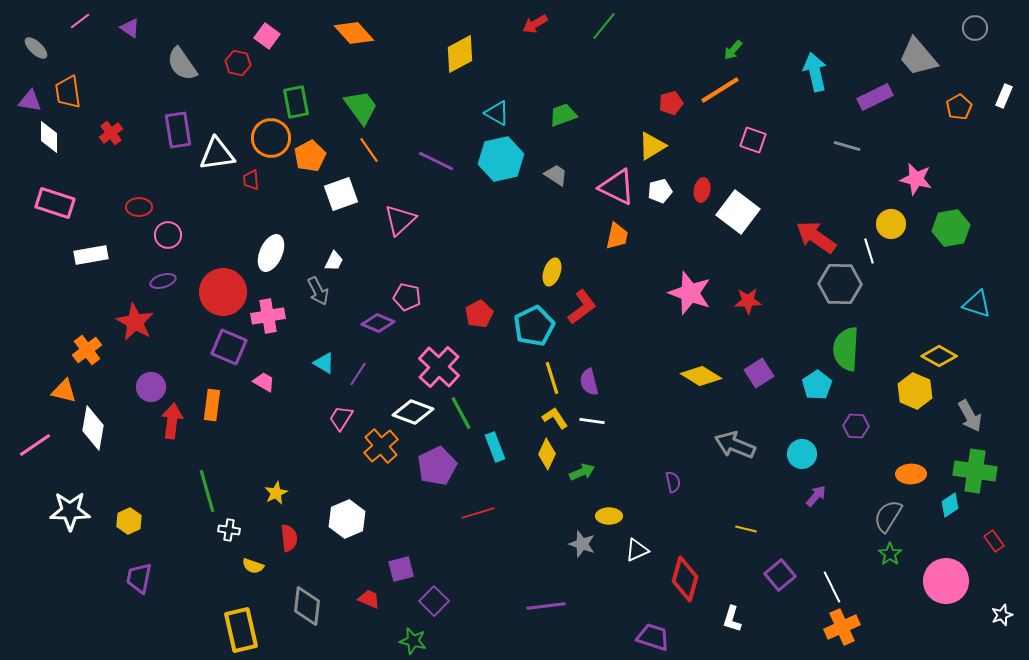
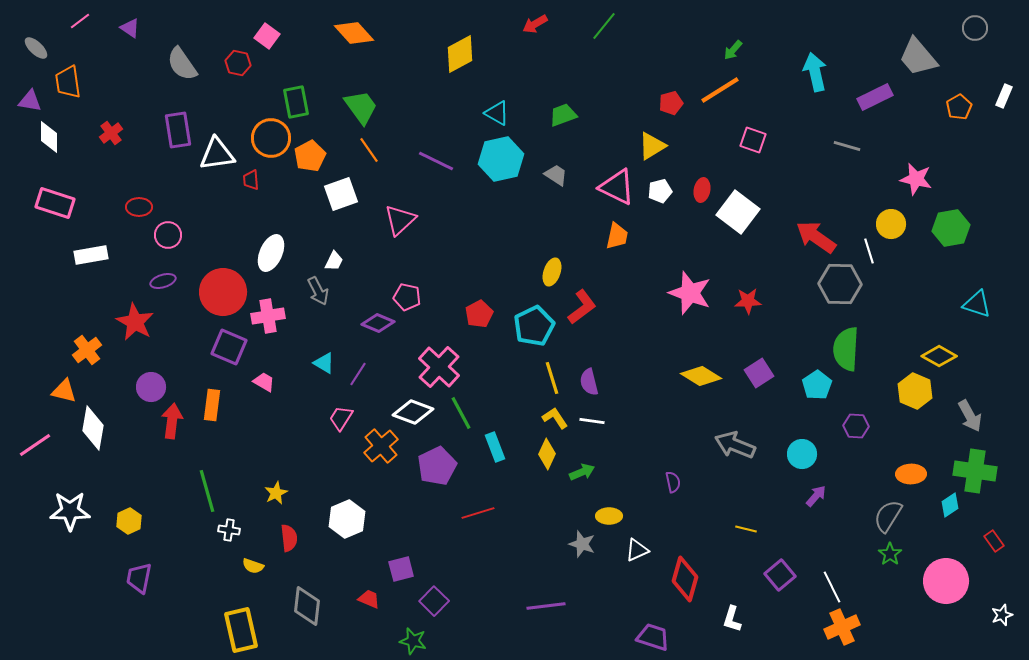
orange trapezoid at (68, 92): moved 10 px up
